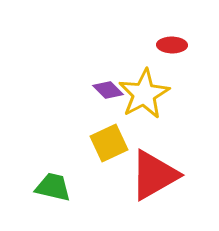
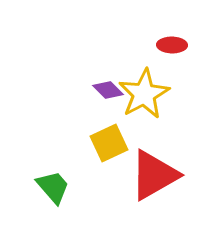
green trapezoid: rotated 36 degrees clockwise
